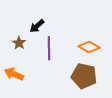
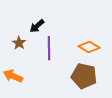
orange arrow: moved 1 px left, 2 px down
